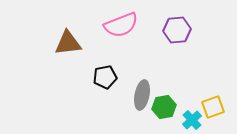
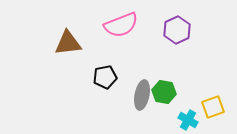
purple hexagon: rotated 20 degrees counterclockwise
green hexagon: moved 15 px up; rotated 20 degrees clockwise
cyan cross: moved 4 px left; rotated 18 degrees counterclockwise
